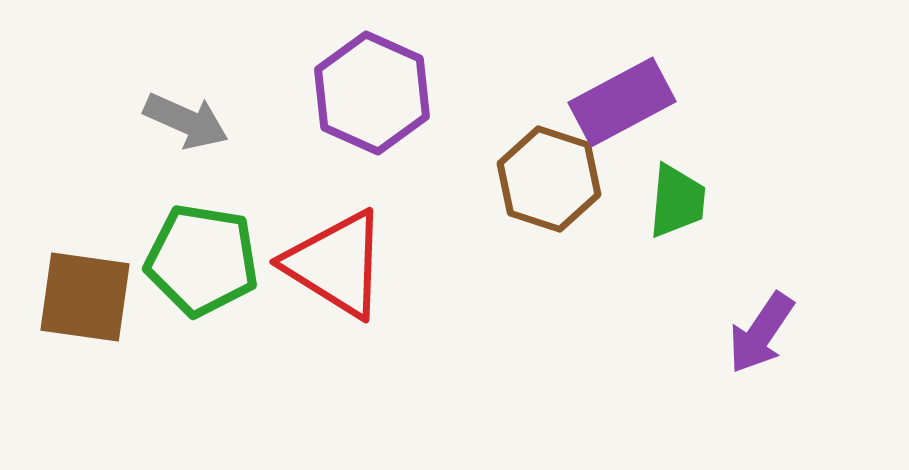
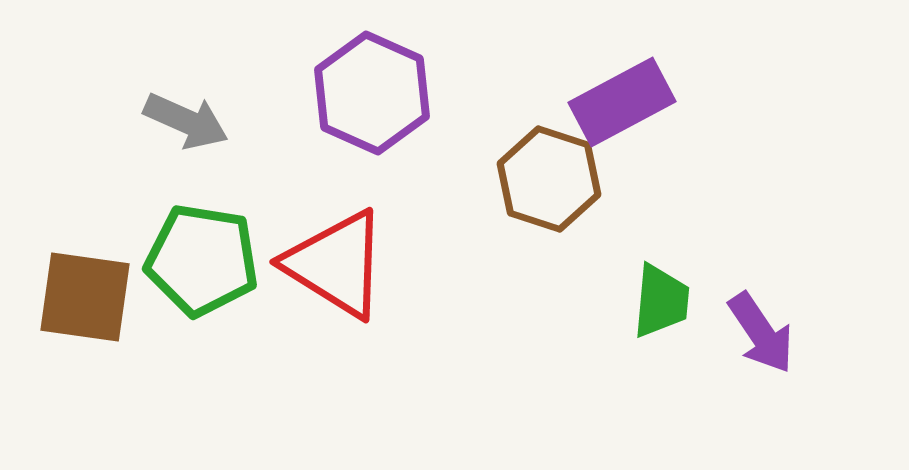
green trapezoid: moved 16 px left, 100 px down
purple arrow: rotated 68 degrees counterclockwise
